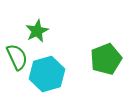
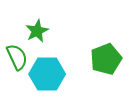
cyan hexagon: rotated 16 degrees clockwise
